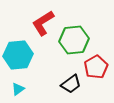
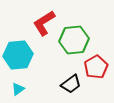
red L-shape: moved 1 px right
